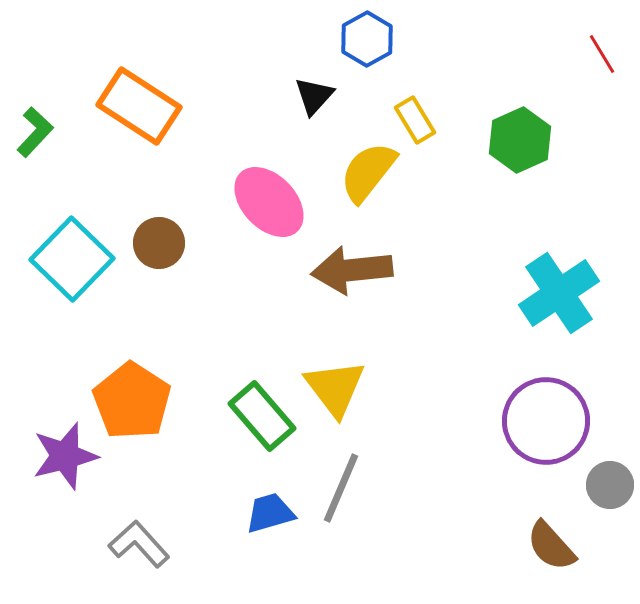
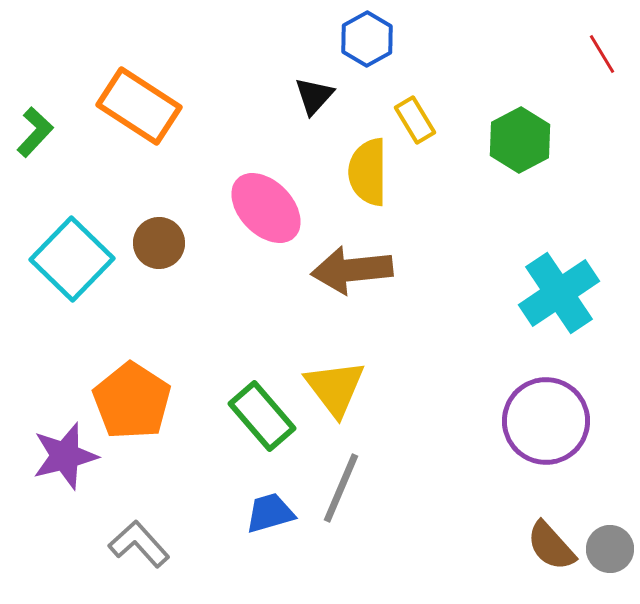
green hexagon: rotated 4 degrees counterclockwise
yellow semicircle: rotated 38 degrees counterclockwise
pink ellipse: moved 3 px left, 6 px down
gray circle: moved 64 px down
